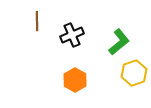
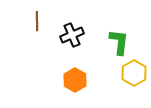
green L-shape: rotated 44 degrees counterclockwise
yellow hexagon: rotated 10 degrees counterclockwise
